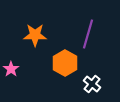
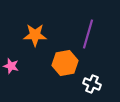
orange hexagon: rotated 20 degrees clockwise
pink star: moved 3 px up; rotated 21 degrees counterclockwise
white cross: rotated 18 degrees counterclockwise
